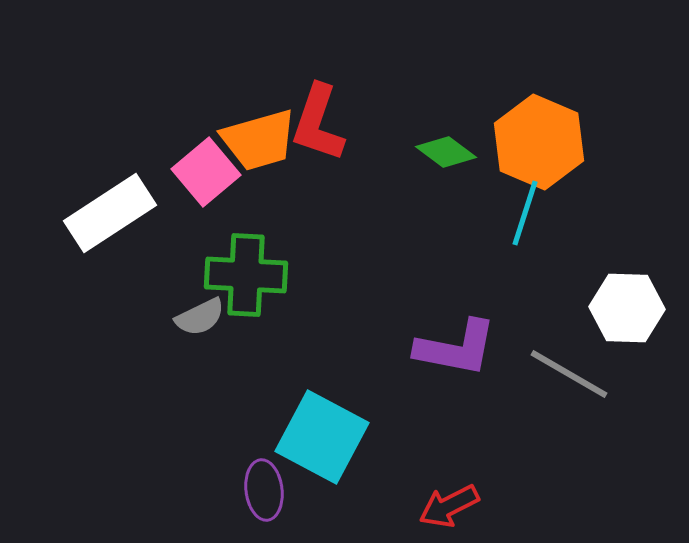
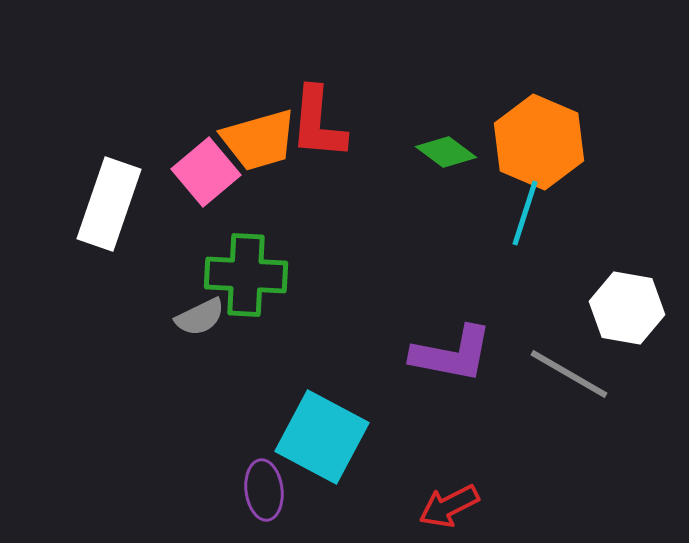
red L-shape: rotated 14 degrees counterclockwise
white rectangle: moved 1 px left, 9 px up; rotated 38 degrees counterclockwise
white hexagon: rotated 8 degrees clockwise
purple L-shape: moved 4 px left, 6 px down
